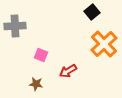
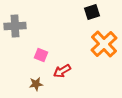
black square: rotated 21 degrees clockwise
red arrow: moved 6 px left
brown star: rotated 16 degrees counterclockwise
